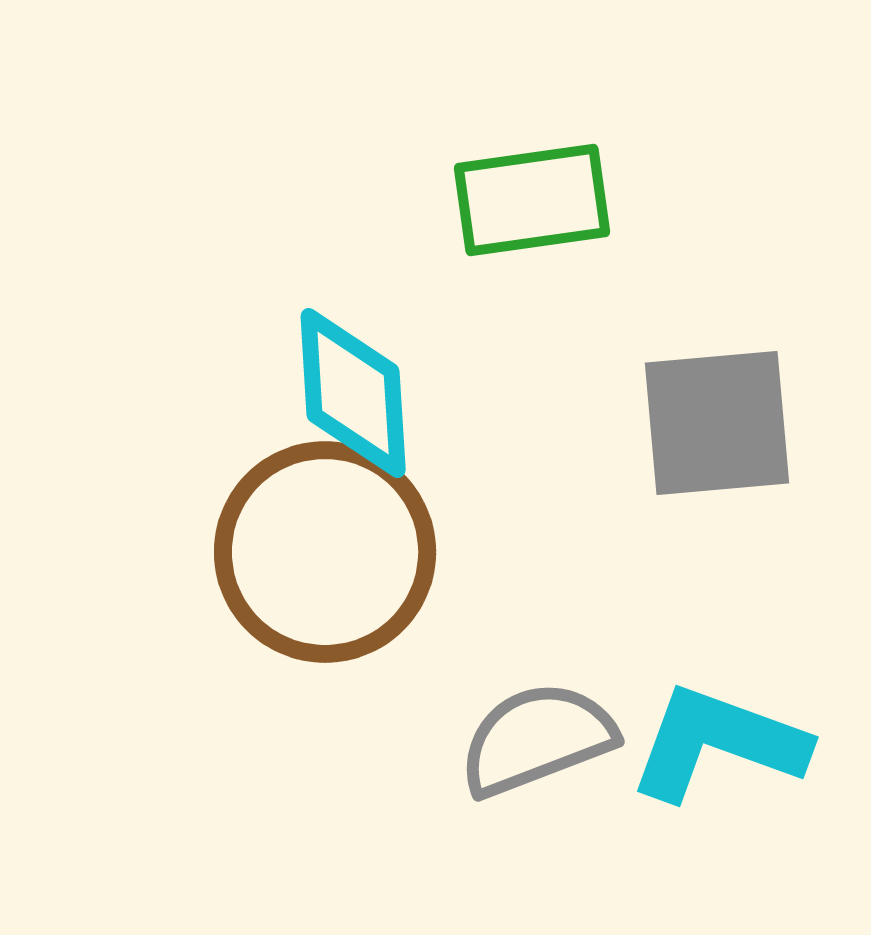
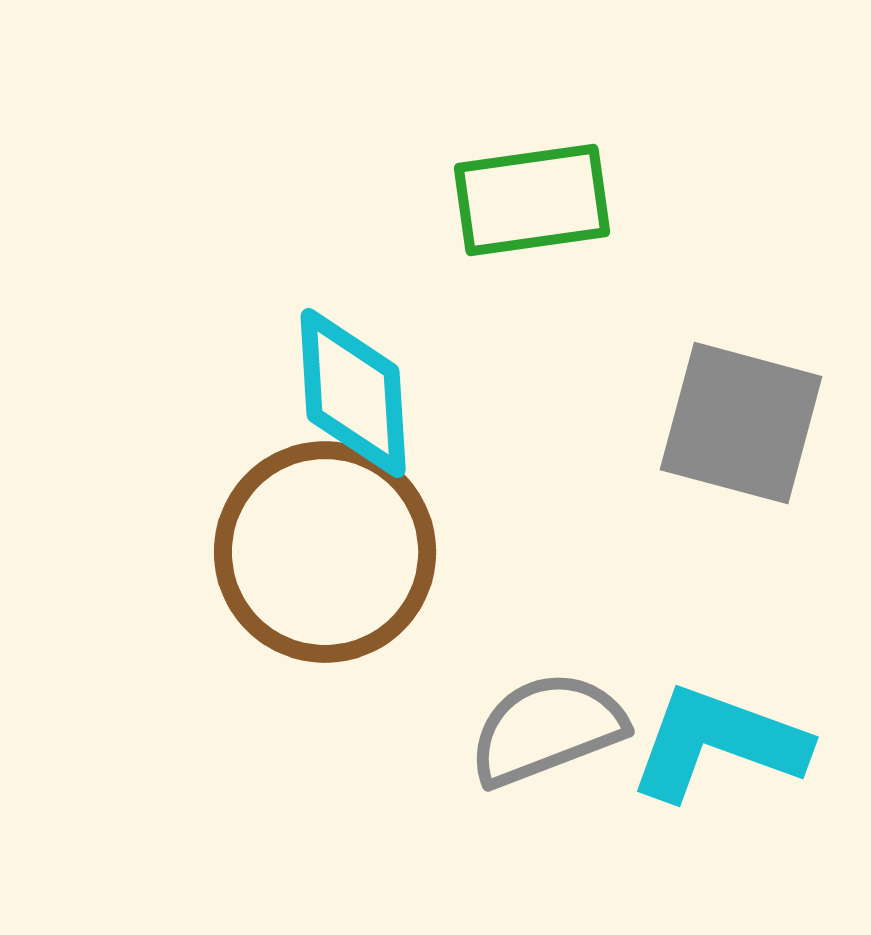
gray square: moved 24 px right; rotated 20 degrees clockwise
gray semicircle: moved 10 px right, 10 px up
